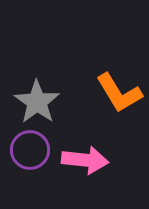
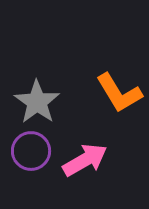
purple circle: moved 1 px right, 1 px down
pink arrow: rotated 36 degrees counterclockwise
